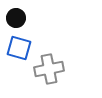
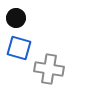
gray cross: rotated 20 degrees clockwise
